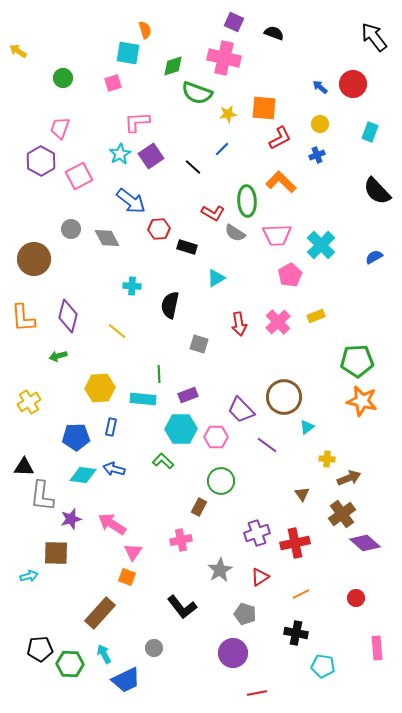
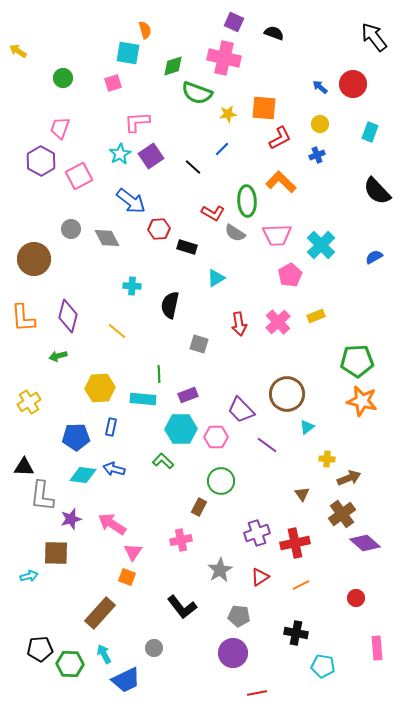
brown circle at (284, 397): moved 3 px right, 3 px up
orange line at (301, 594): moved 9 px up
gray pentagon at (245, 614): moved 6 px left, 2 px down; rotated 10 degrees counterclockwise
